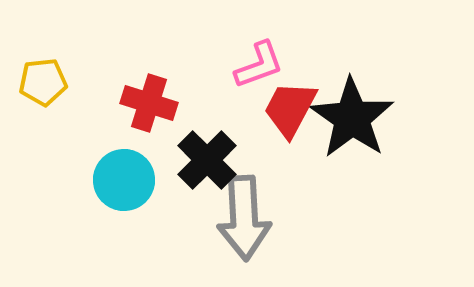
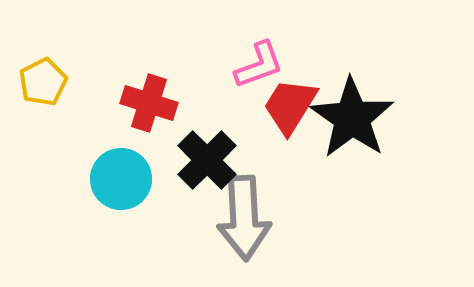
yellow pentagon: rotated 21 degrees counterclockwise
red trapezoid: moved 3 px up; rotated 4 degrees clockwise
cyan circle: moved 3 px left, 1 px up
